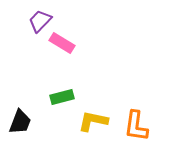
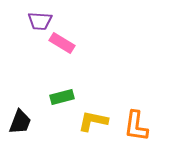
purple trapezoid: rotated 130 degrees counterclockwise
